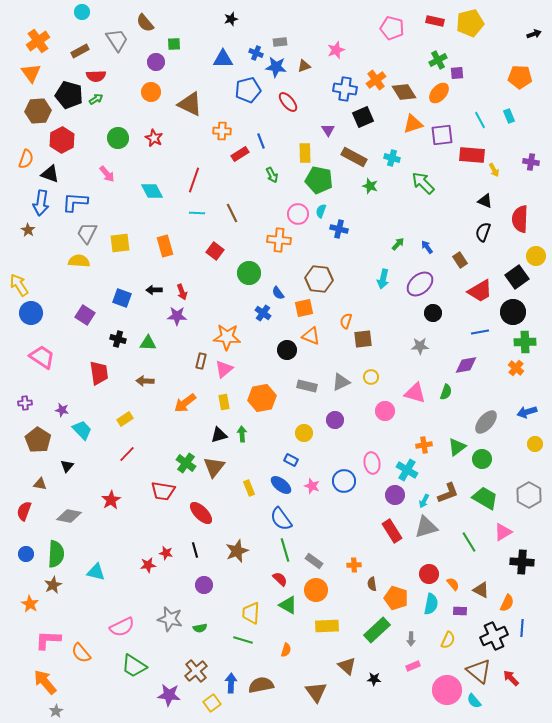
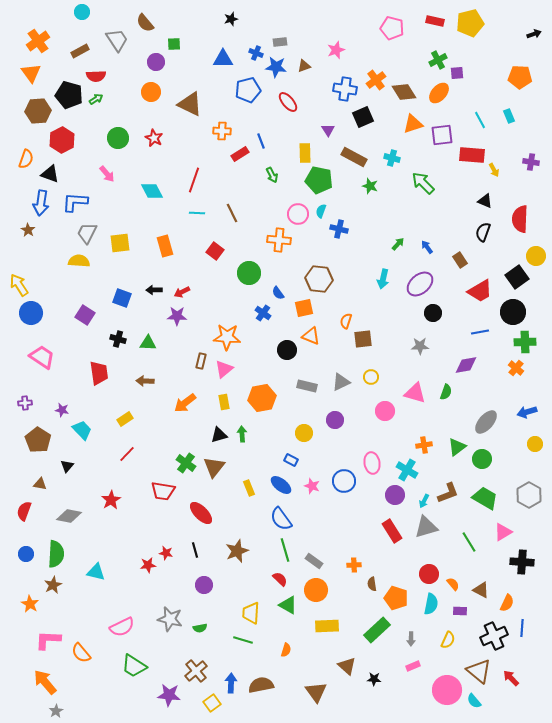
red arrow at (182, 292): rotated 84 degrees clockwise
